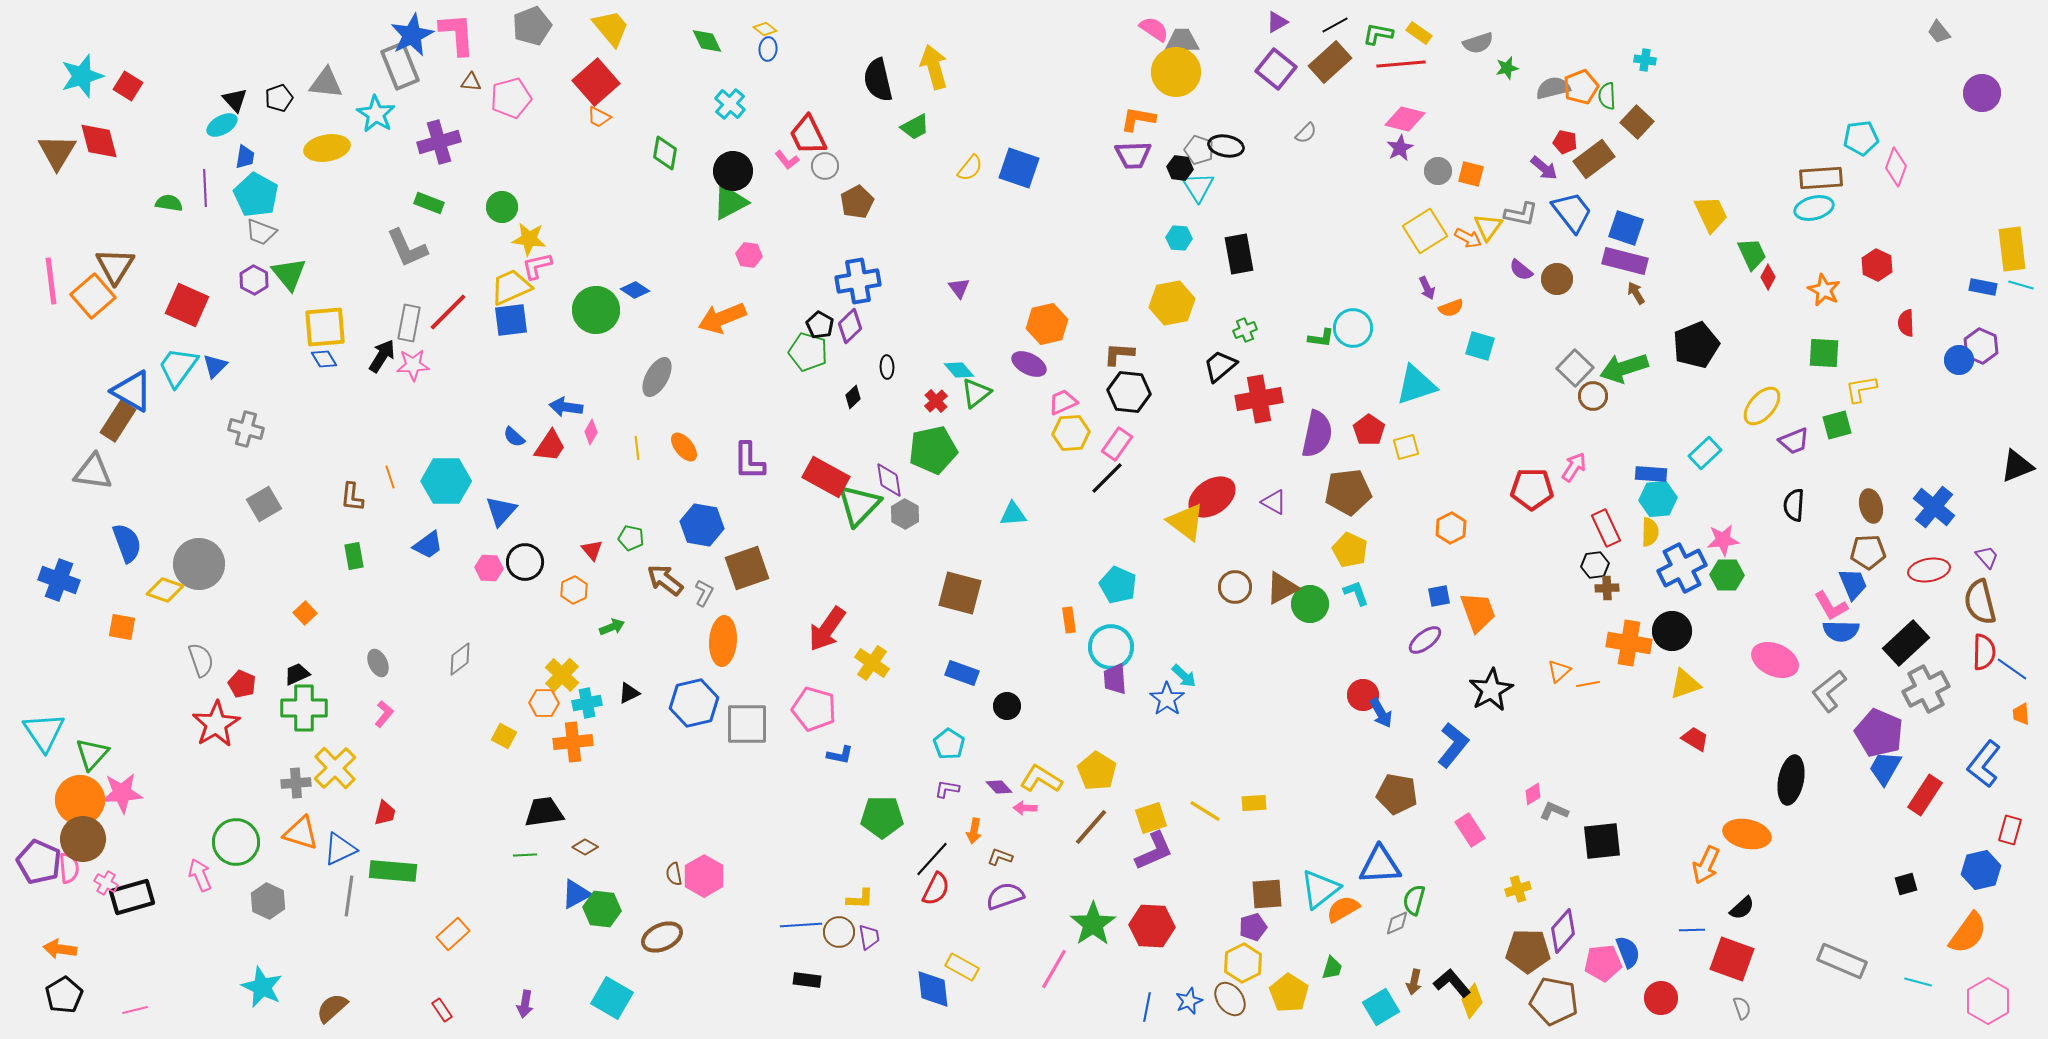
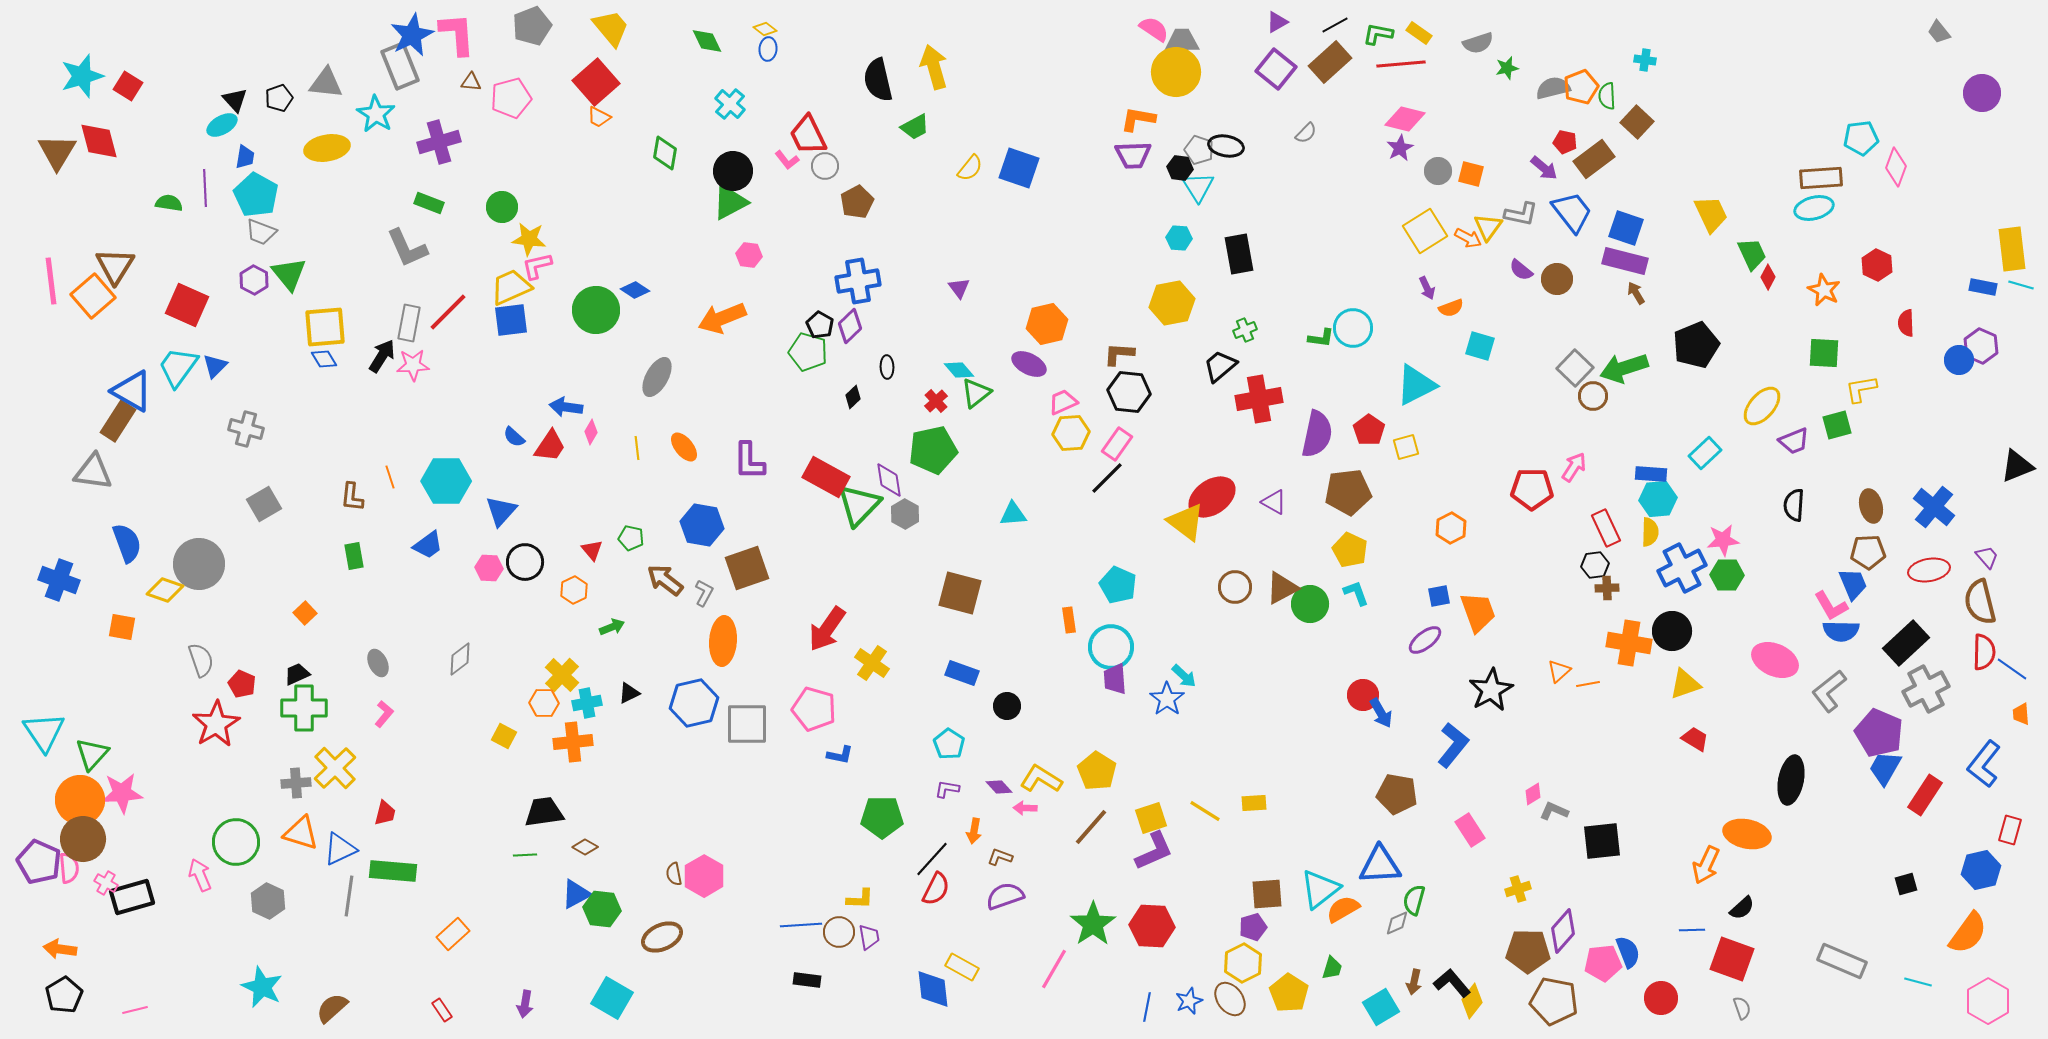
cyan triangle at (1416, 385): rotated 9 degrees counterclockwise
